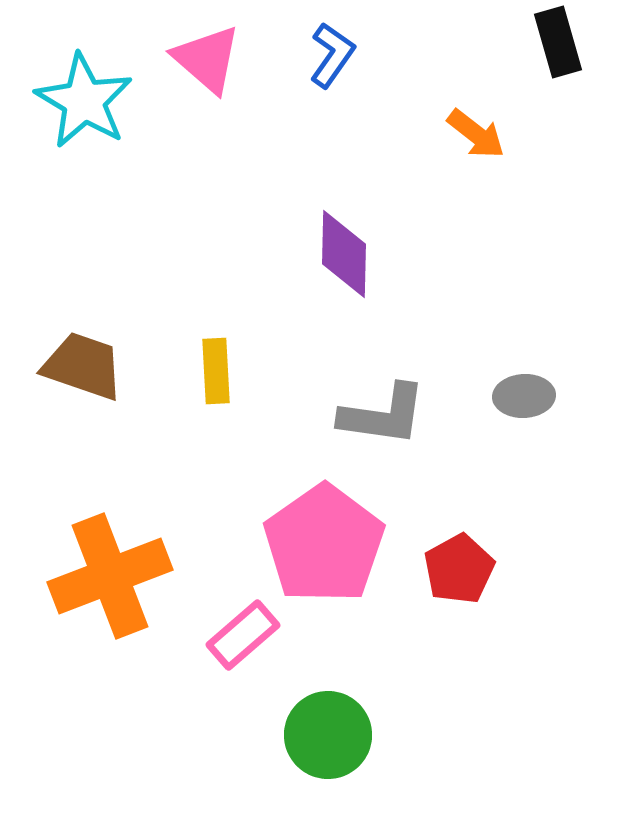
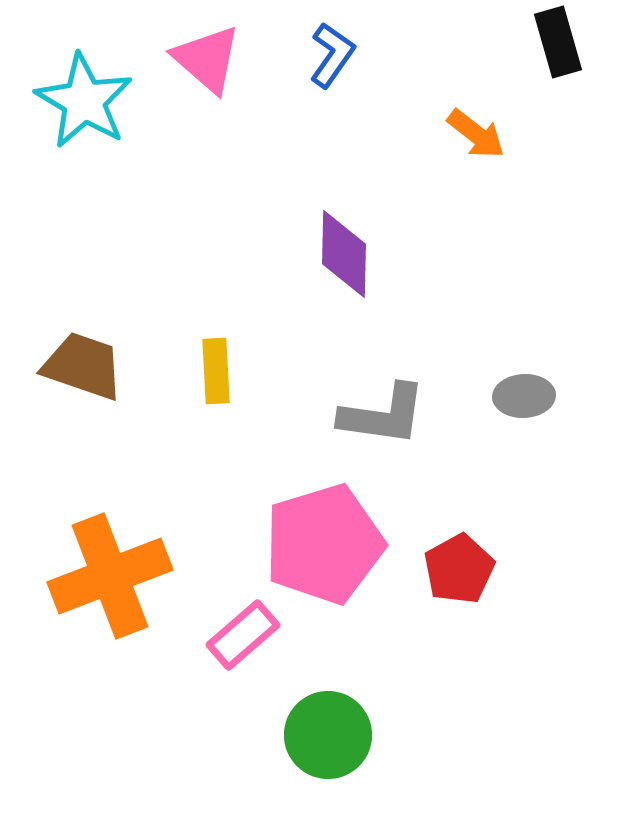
pink pentagon: rotated 18 degrees clockwise
